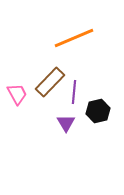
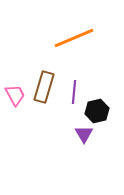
brown rectangle: moved 6 px left, 5 px down; rotated 28 degrees counterclockwise
pink trapezoid: moved 2 px left, 1 px down
black hexagon: moved 1 px left
purple triangle: moved 18 px right, 11 px down
